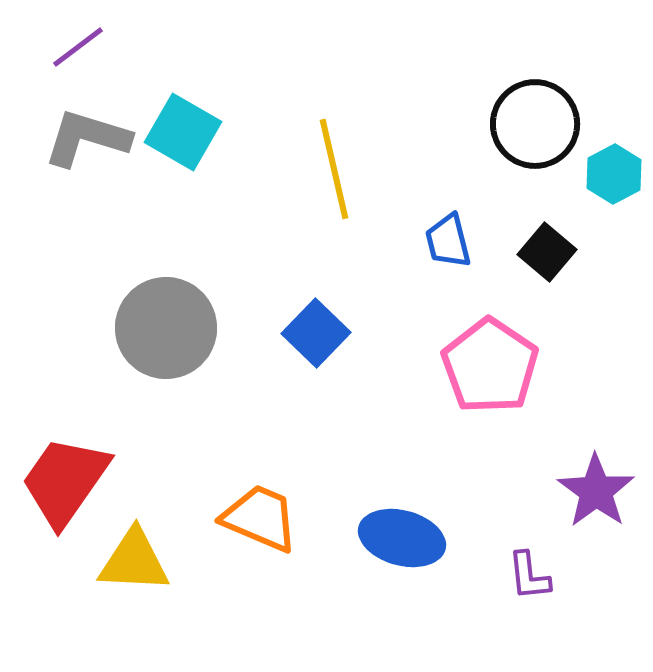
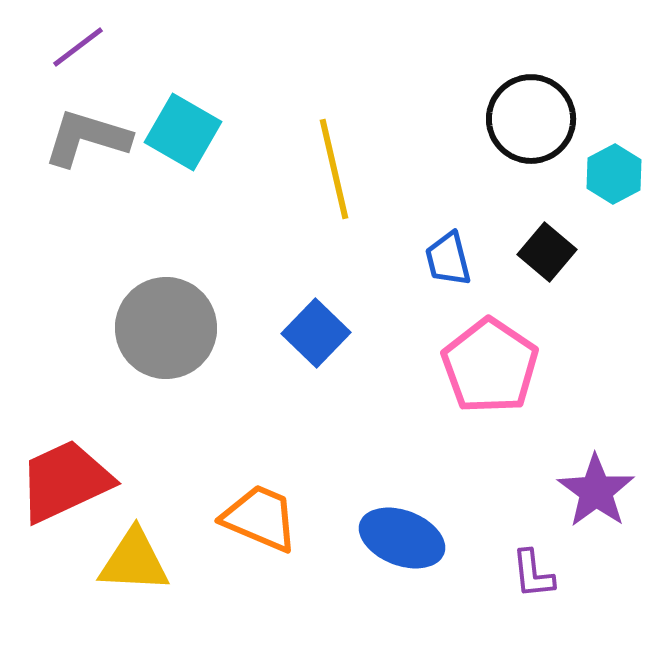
black circle: moved 4 px left, 5 px up
blue trapezoid: moved 18 px down
red trapezoid: rotated 30 degrees clockwise
blue ellipse: rotated 6 degrees clockwise
purple L-shape: moved 4 px right, 2 px up
